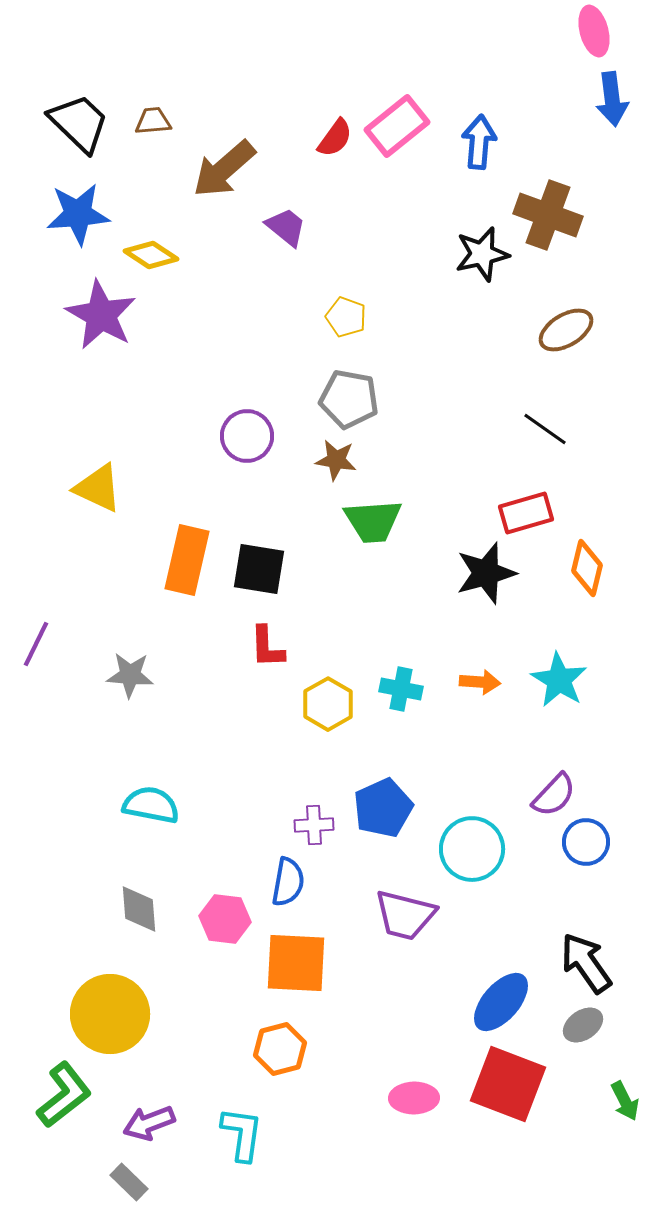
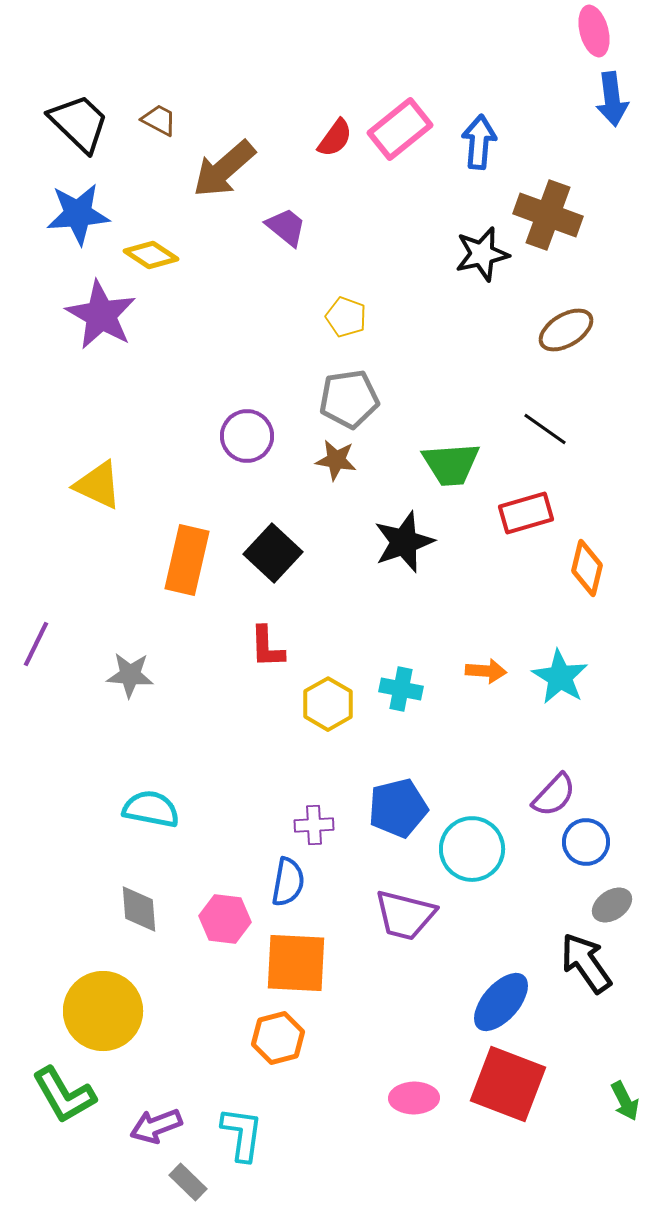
brown trapezoid at (153, 121): moved 6 px right, 1 px up; rotated 33 degrees clockwise
pink rectangle at (397, 126): moved 3 px right, 3 px down
gray pentagon at (349, 399): rotated 18 degrees counterclockwise
yellow triangle at (98, 488): moved 3 px up
green trapezoid at (373, 521): moved 78 px right, 57 px up
black square at (259, 569): moved 14 px right, 16 px up; rotated 34 degrees clockwise
black star at (486, 573): moved 82 px left, 31 px up; rotated 4 degrees counterclockwise
cyan star at (559, 680): moved 1 px right, 3 px up
orange arrow at (480, 682): moved 6 px right, 11 px up
cyan semicircle at (151, 805): moved 4 px down
blue pentagon at (383, 808): moved 15 px right; rotated 10 degrees clockwise
yellow circle at (110, 1014): moved 7 px left, 3 px up
gray ellipse at (583, 1025): moved 29 px right, 120 px up
orange hexagon at (280, 1049): moved 2 px left, 11 px up
green L-shape at (64, 1095): rotated 98 degrees clockwise
purple arrow at (149, 1123): moved 7 px right, 3 px down
gray rectangle at (129, 1182): moved 59 px right
